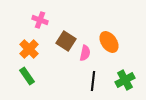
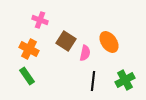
orange cross: rotated 18 degrees counterclockwise
